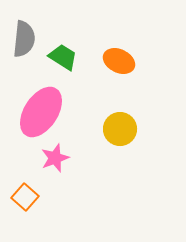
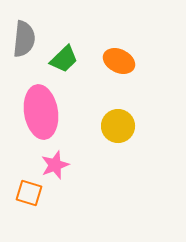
green trapezoid: moved 1 px right, 2 px down; rotated 104 degrees clockwise
pink ellipse: rotated 42 degrees counterclockwise
yellow circle: moved 2 px left, 3 px up
pink star: moved 7 px down
orange square: moved 4 px right, 4 px up; rotated 24 degrees counterclockwise
